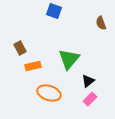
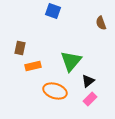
blue square: moved 1 px left
brown rectangle: rotated 40 degrees clockwise
green triangle: moved 2 px right, 2 px down
orange ellipse: moved 6 px right, 2 px up
